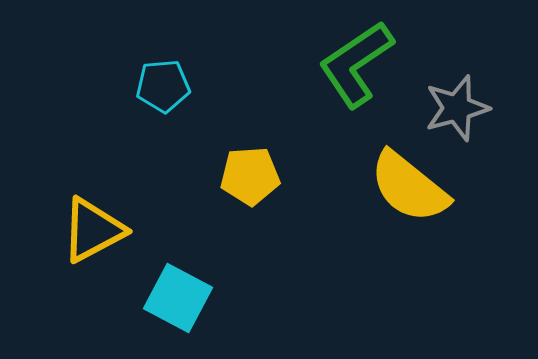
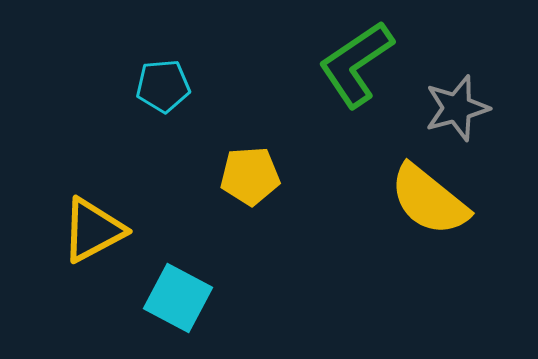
yellow semicircle: moved 20 px right, 13 px down
